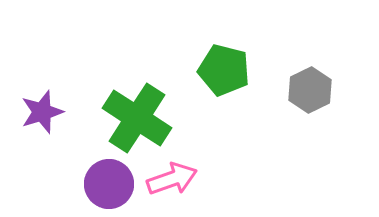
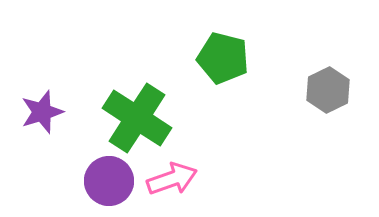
green pentagon: moved 1 px left, 12 px up
gray hexagon: moved 18 px right
purple circle: moved 3 px up
